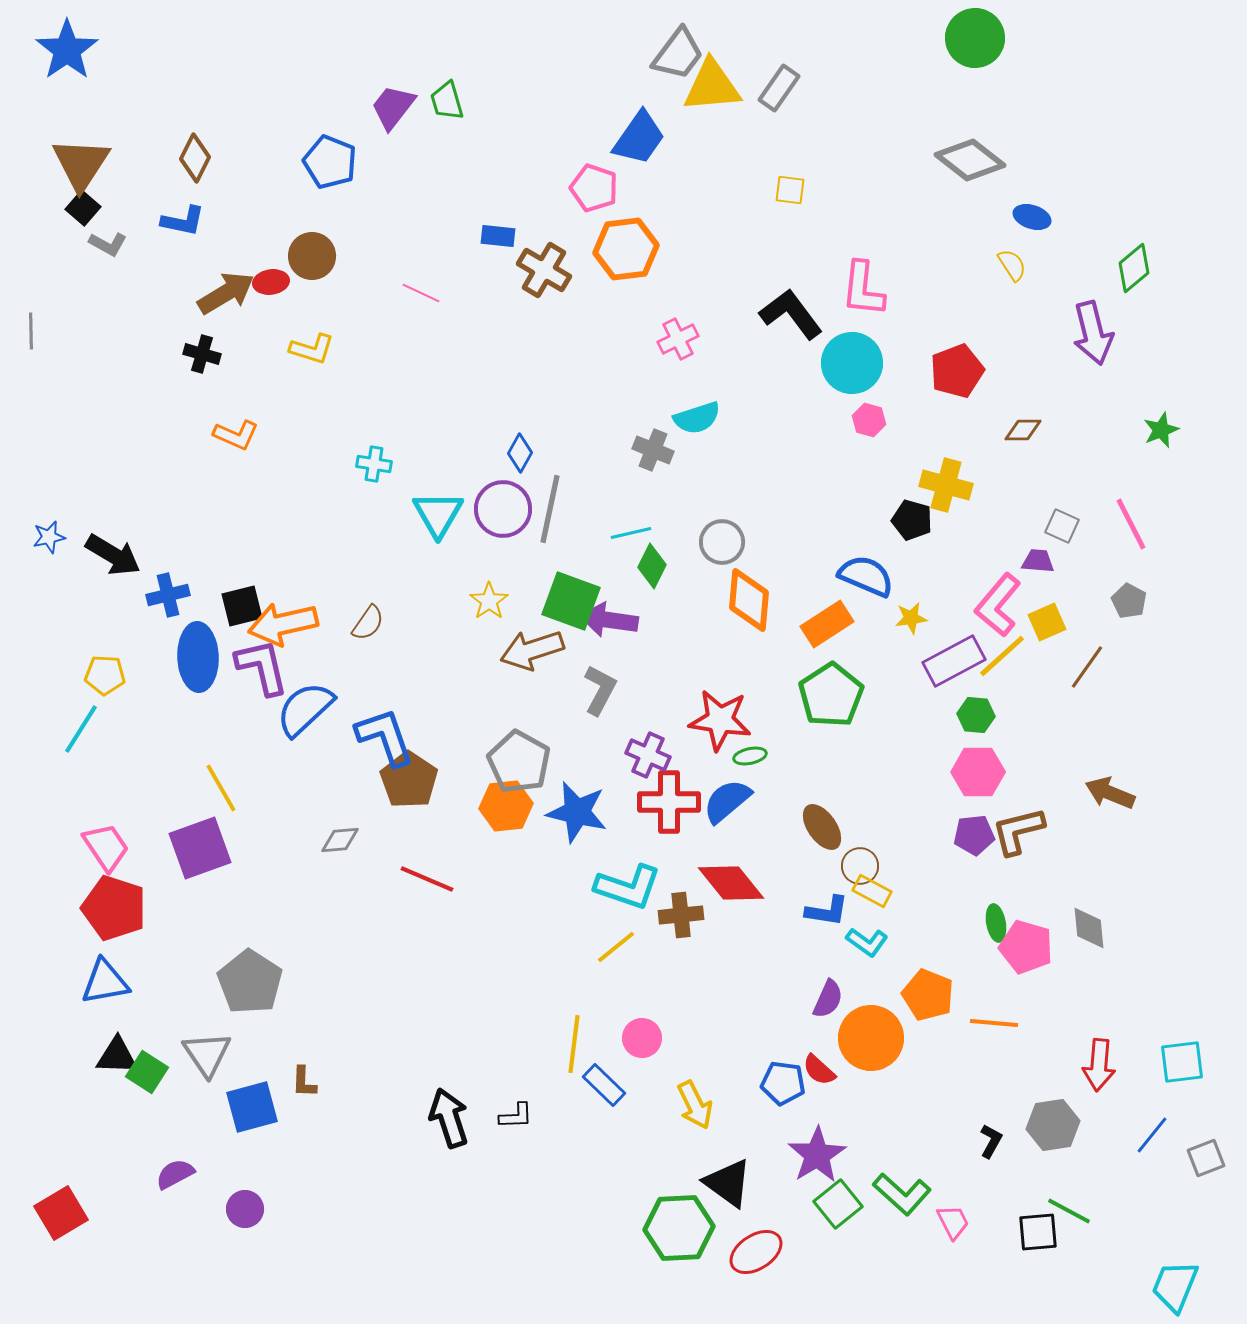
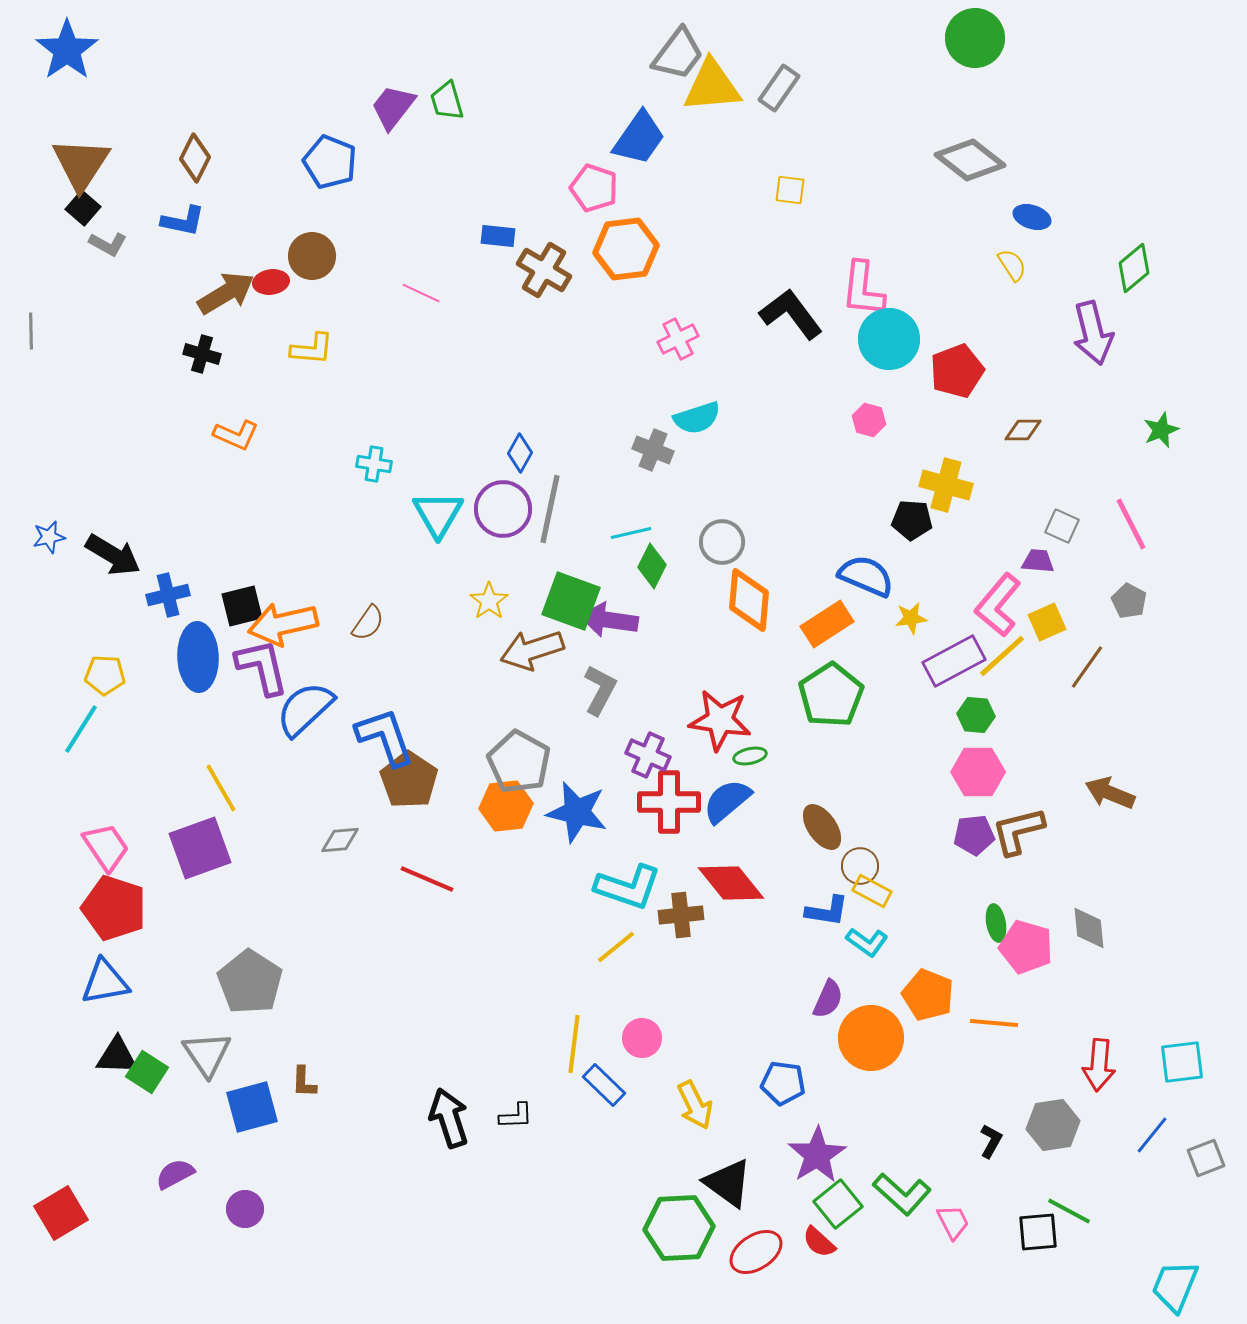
yellow L-shape at (312, 349): rotated 12 degrees counterclockwise
cyan circle at (852, 363): moved 37 px right, 24 px up
black pentagon at (912, 520): rotated 12 degrees counterclockwise
red semicircle at (819, 1070): moved 172 px down
